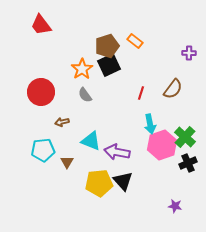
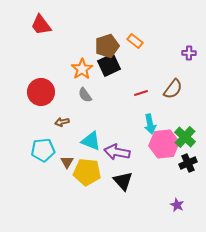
red line: rotated 56 degrees clockwise
pink hexagon: moved 2 px right, 1 px up; rotated 12 degrees clockwise
yellow pentagon: moved 12 px left, 11 px up; rotated 12 degrees clockwise
purple star: moved 2 px right, 1 px up; rotated 16 degrees clockwise
